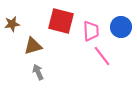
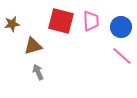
pink trapezoid: moved 10 px up
pink line: moved 20 px right; rotated 10 degrees counterclockwise
